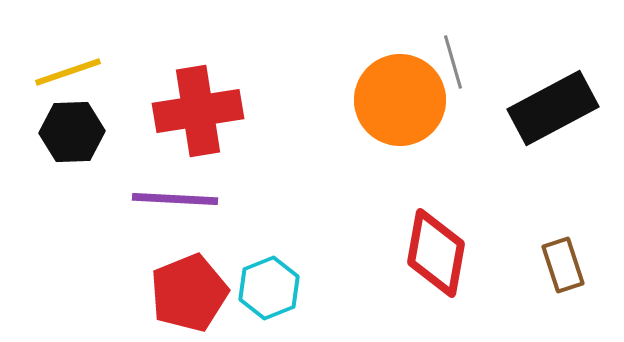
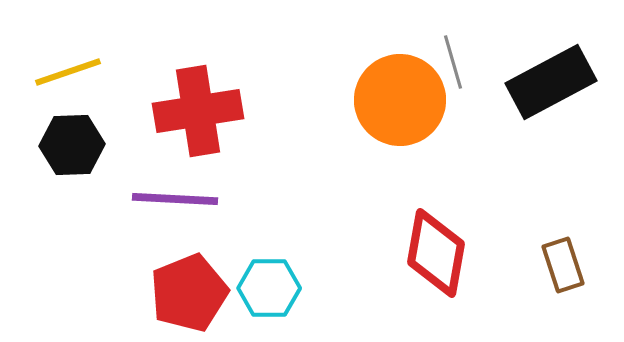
black rectangle: moved 2 px left, 26 px up
black hexagon: moved 13 px down
cyan hexagon: rotated 22 degrees clockwise
